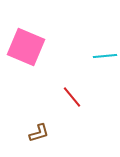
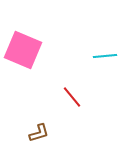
pink square: moved 3 px left, 3 px down
